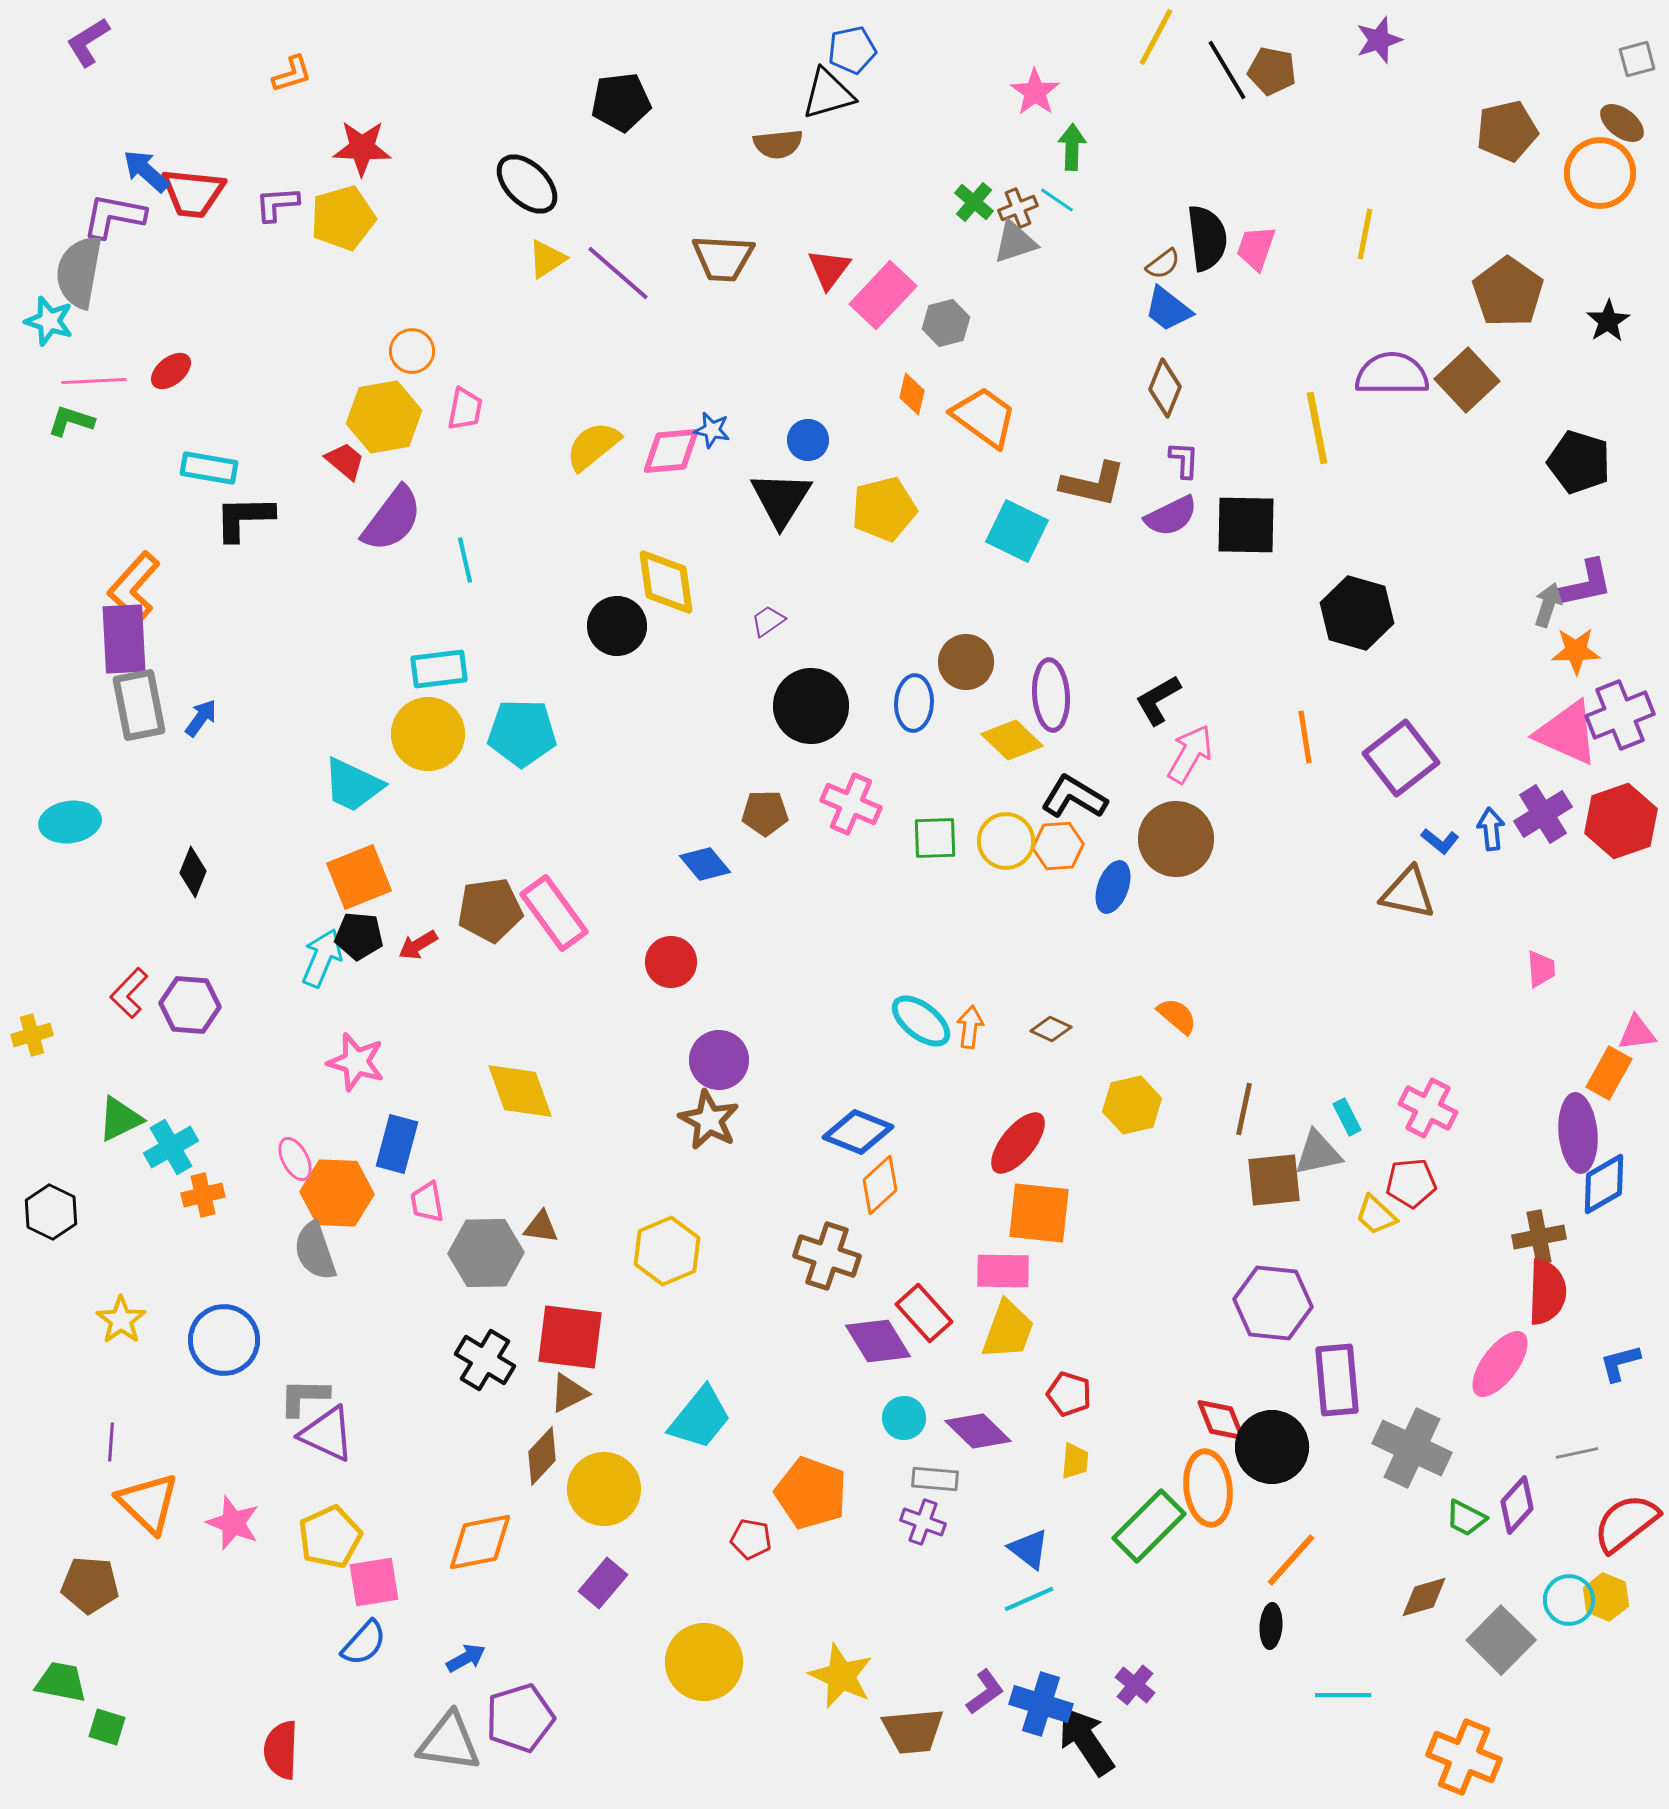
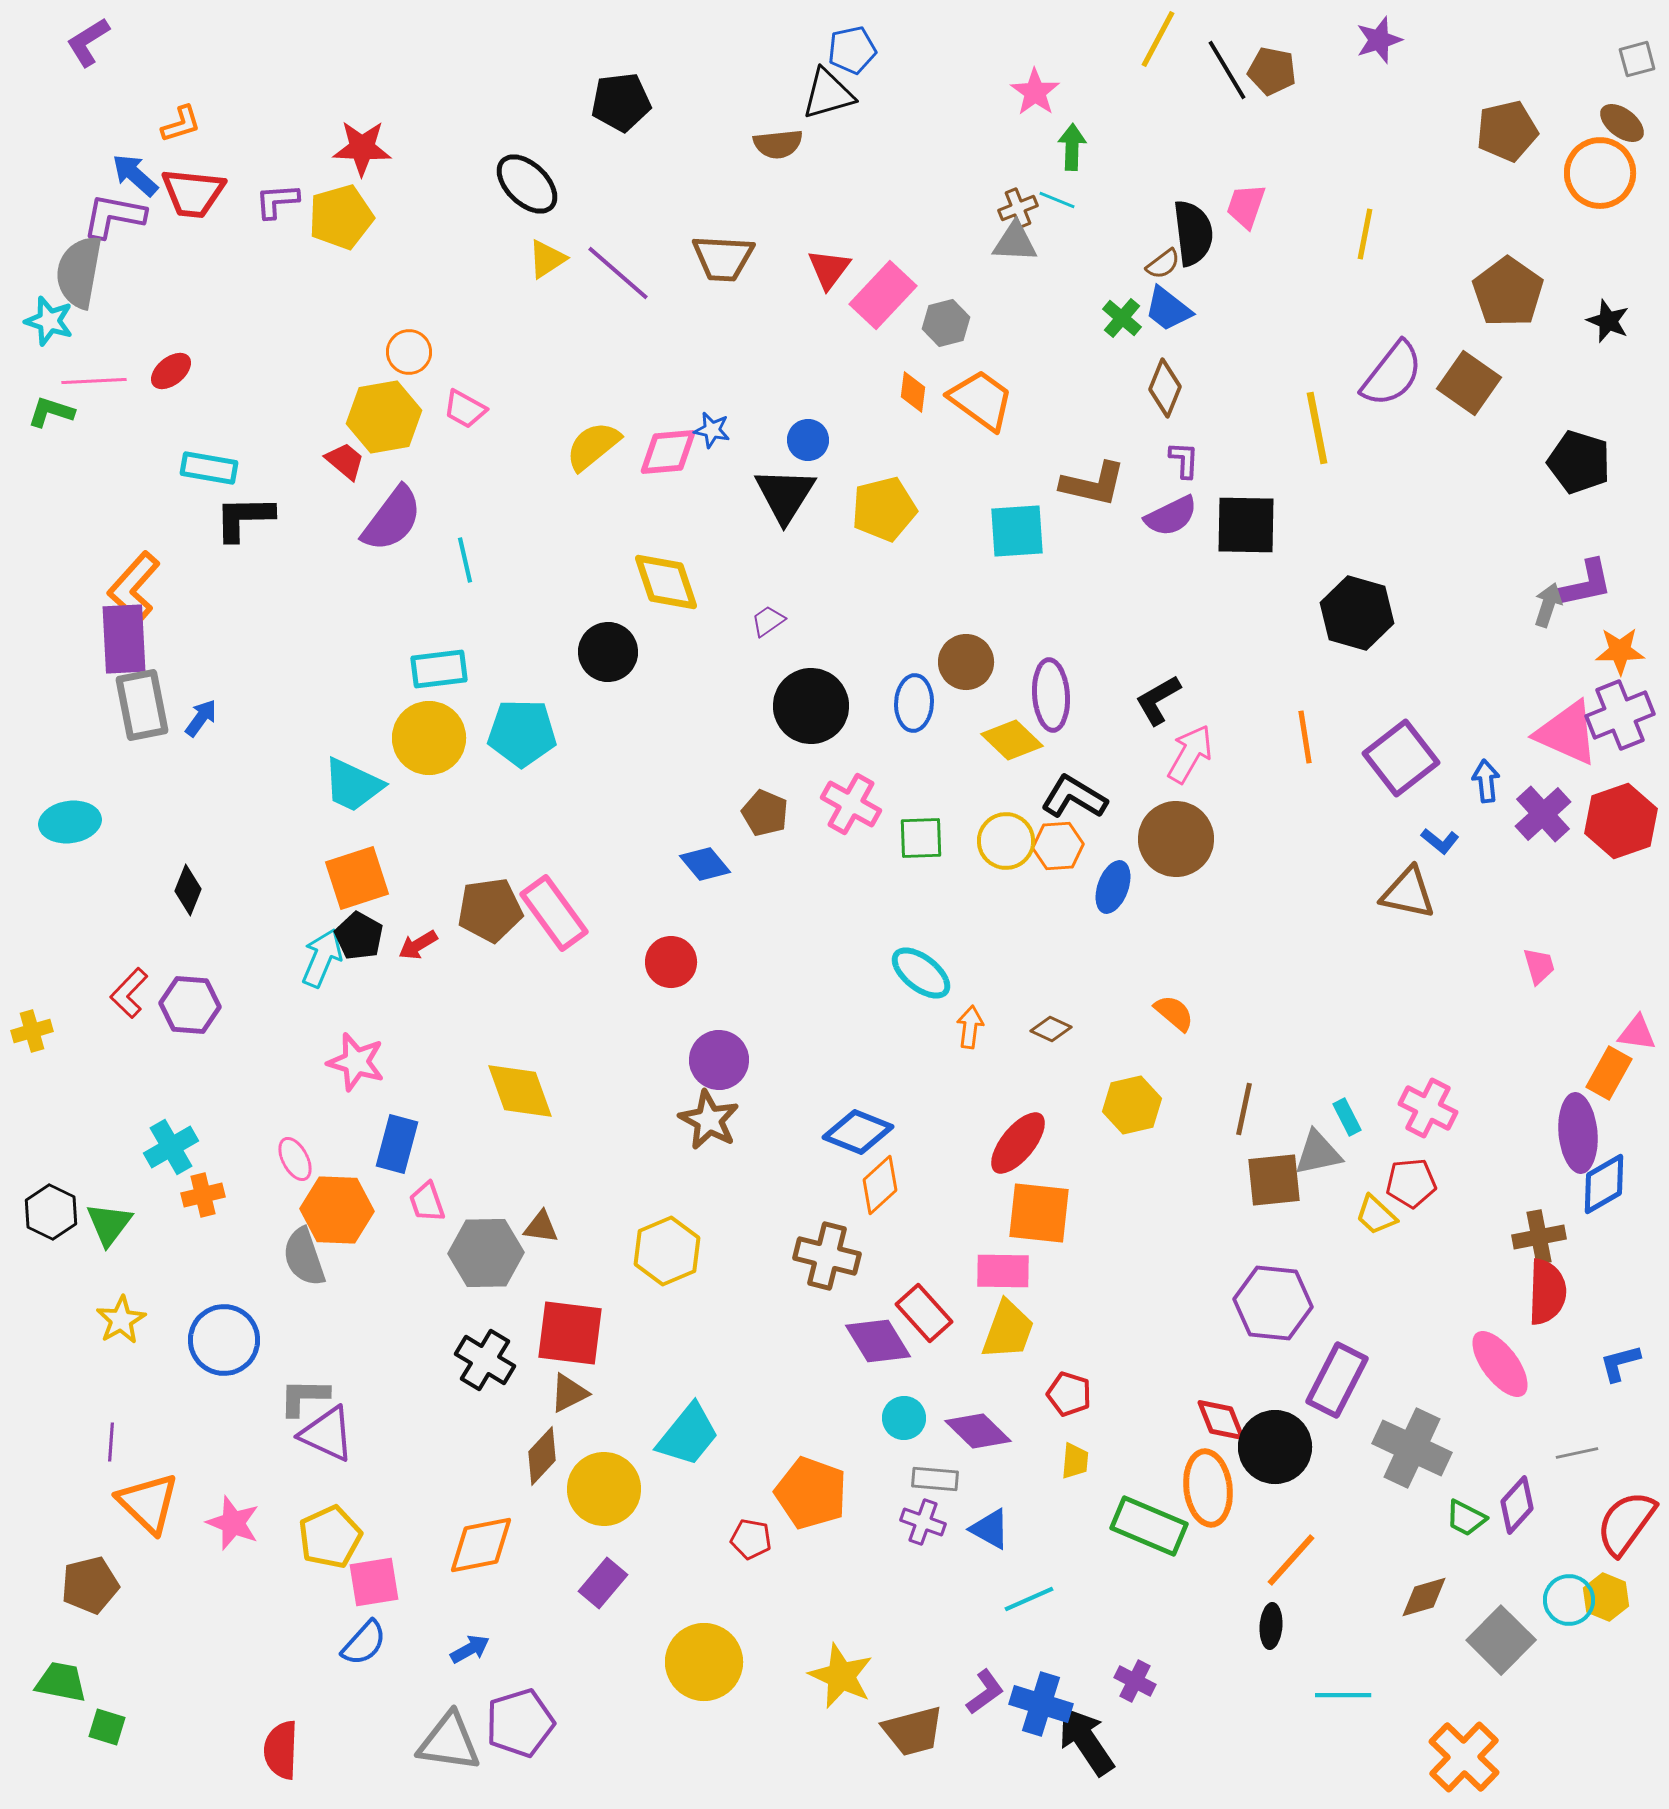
yellow line at (1156, 37): moved 2 px right, 2 px down
orange L-shape at (292, 74): moved 111 px left, 50 px down
blue arrow at (146, 171): moved 11 px left, 4 px down
cyan line at (1057, 200): rotated 12 degrees counterclockwise
green cross at (974, 202): moved 148 px right, 116 px down
purple L-shape at (277, 204): moved 3 px up
yellow pentagon at (343, 218): moved 2 px left, 1 px up
black semicircle at (1207, 238): moved 14 px left, 5 px up
gray triangle at (1015, 242): rotated 21 degrees clockwise
pink trapezoid at (1256, 248): moved 10 px left, 42 px up
black star at (1608, 321): rotated 18 degrees counterclockwise
orange circle at (412, 351): moved 3 px left, 1 px down
purple semicircle at (1392, 374): rotated 128 degrees clockwise
brown square at (1467, 380): moved 2 px right, 3 px down; rotated 12 degrees counterclockwise
orange diamond at (912, 394): moved 1 px right, 2 px up; rotated 6 degrees counterclockwise
pink trapezoid at (465, 409): rotated 108 degrees clockwise
orange trapezoid at (984, 417): moved 3 px left, 17 px up
green L-shape at (71, 421): moved 20 px left, 9 px up
pink diamond at (671, 451): moved 3 px left, 1 px down
black triangle at (781, 499): moved 4 px right, 4 px up
cyan square at (1017, 531): rotated 30 degrees counterclockwise
yellow diamond at (666, 582): rotated 10 degrees counterclockwise
black circle at (617, 626): moved 9 px left, 26 px down
orange star at (1576, 651): moved 44 px right
gray rectangle at (139, 705): moved 3 px right
yellow circle at (428, 734): moved 1 px right, 4 px down
pink cross at (851, 804): rotated 6 degrees clockwise
brown pentagon at (765, 813): rotated 24 degrees clockwise
purple cross at (1543, 814): rotated 10 degrees counterclockwise
blue arrow at (1491, 829): moved 5 px left, 48 px up
green square at (935, 838): moved 14 px left
black diamond at (193, 872): moved 5 px left, 18 px down
orange square at (359, 877): moved 2 px left, 1 px down; rotated 4 degrees clockwise
black pentagon at (359, 936): rotated 24 degrees clockwise
pink trapezoid at (1541, 969): moved 2 px left, 3 px up; rotated 12 degrees counterclockwise
orange semicircle at (1177, 1016): moved 3 px left, 3 px up
cyan ellipse at (921, 1021): moved 48 px up
pink triangle at (1637, 1033): rotated 15 degrees clockwise
yellow cross at (32, 1035): moved 4 px up
green triangle at (120, 1119): moved 11 px left, 105 px down; rotated 27 degrees counterclockwise
orange hexagon at (337, 1193): moved 17 px down
pink trapezoid at (427, 1202): rotated 9 degrees counterclockwise
gray semicircle at (315, 1251): moved 11 px left, 6 px down
brown cross at (827, 1256): rotated 4 degrees counterclockwise
yellow star at (121, 1320): rotated 6 degrees clockwise
red square at (570, 1337): moved 4 px up
pink ellipse at (1500, 1364): rotated 74 degrees counterclockwise
purple rectangle at (1337, 1380): rotated 32 degrees clockwise
cyan trapezoid at (700, 1418): moved 12 px left, 17 px down
black circle at (1272, 1447): moved 3 px right
red semicircle at (1626, 1523): rotated 16 degrees counterclockwise
green rectangle at (1149, 1526): rotated 68 degrees clockwise
orange diamond at (480, 1542): moved 1 px right, 3 px down
blue triangle at (1029, 1549): moved 39 px left, 20 px up; rotated 9 degrees counterclockwise
brown pentagon at (90, 1585): rotated 18 degrees counterclockwise
blue arrow at (466, 1658): moved 4 px right, 9 px up
purple cross at (1135, 1685): moved 4 px up; rotated 12 degrees counterclockwise
purple pentagon at (520, 1718): moved 5 px down
brown trapezoid at (913, 1731): rotated 10 degrees counterclockwise
orange cross at (1464, 1757): rotated 22 degrees clockwise
